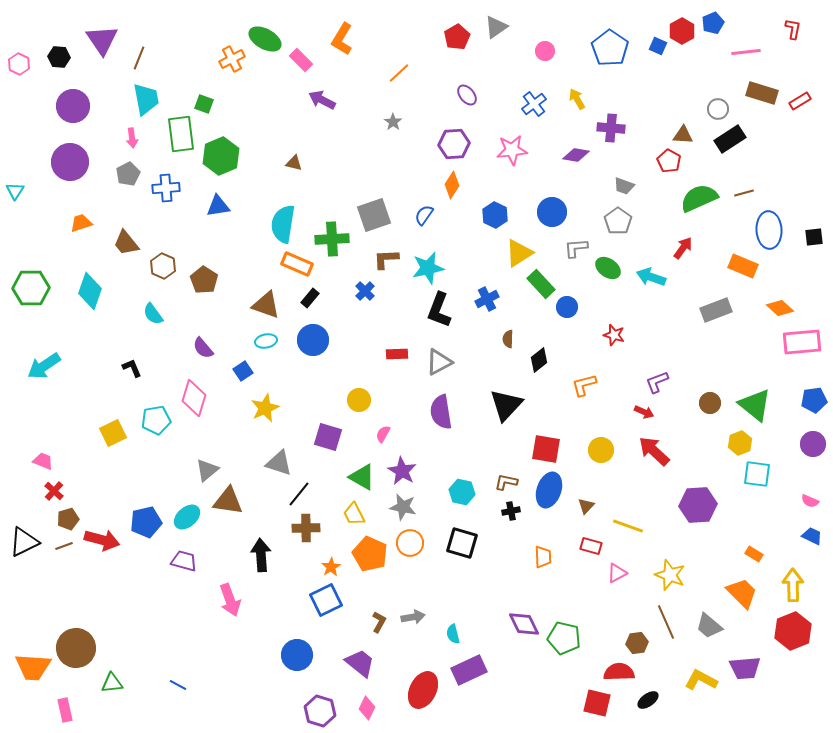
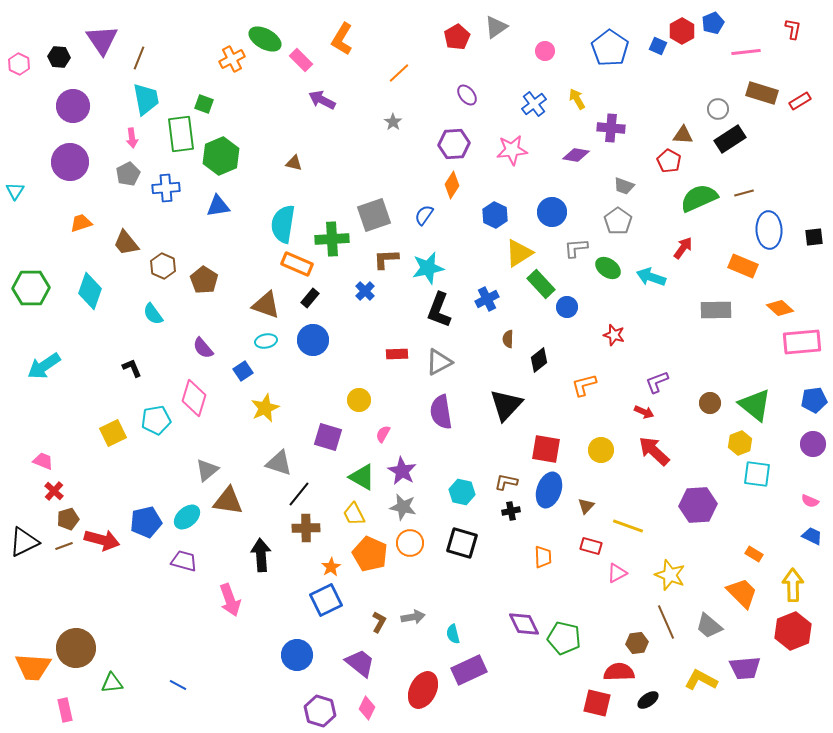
gray rectangle at (716, 310): rotated 20 degrees clockwise
